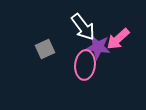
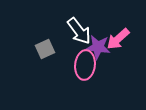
white arrow: moved 4 px left, 4 px down
